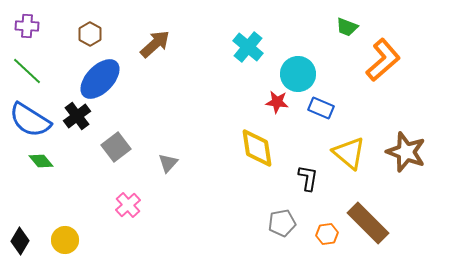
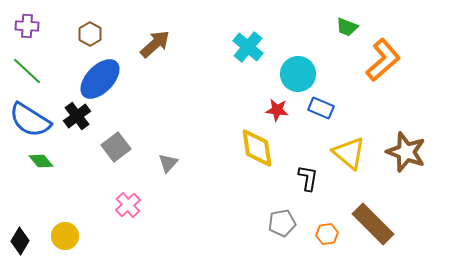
red star: moved 8 px down
brown rectangle: moved 5 px right, 1 px down
yellow circle: moved 4 px up
